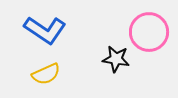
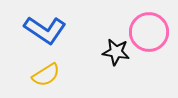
black star: moved 7 px up
yellow semicircle: moved 1 px down; rotated 8 degrees counterclockwise
